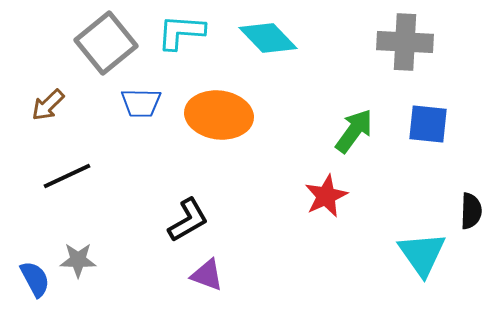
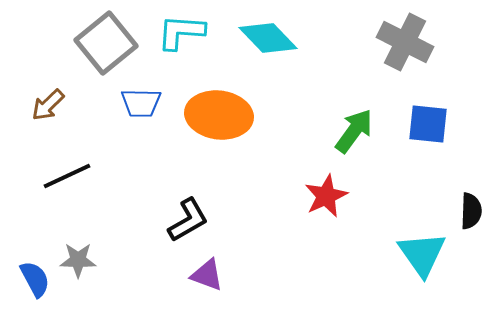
gray cross: rotated 24 degrees clockwise
